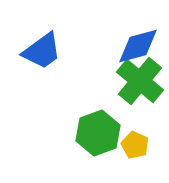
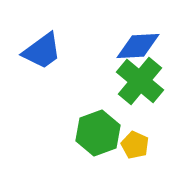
blue diamond: rotated 12 degrees clockwise
